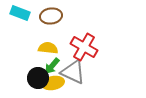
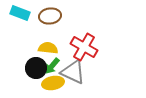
brown ellipse: moved 1 px left
black circle: moved 2 px left, 10 px up
